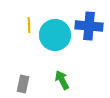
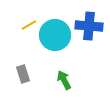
yellow line: rotated 63 degrees clockwise
green arrow: moved 2 px right
gray rectangle: moved 10 px up; rotated 30 degrees counterclockwise
